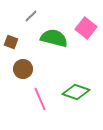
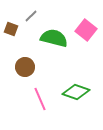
pink square: moved 2 px down
brown square: moved 13 px up
brown circle: moved 2 px right, 2 px up
